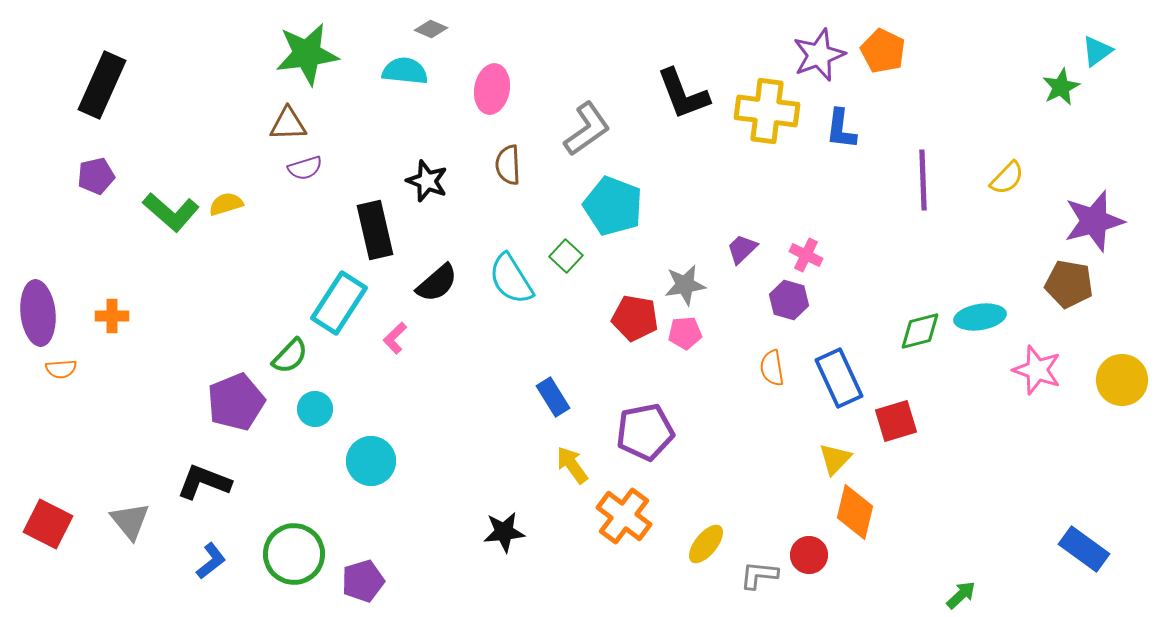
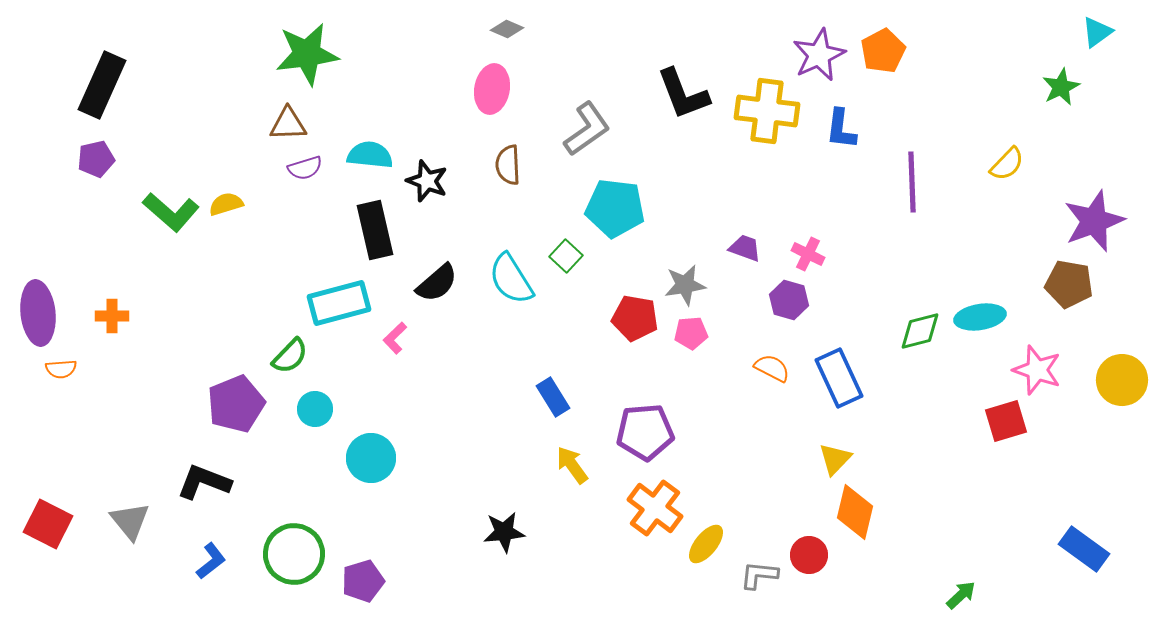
gray diamond at (431, 29): moved 76 px right
orange pentagon at (883, 51): rotated 18 degrees clockwise
cyan triangle at (1097, 51): moved 19 px up
purple star at (819, 55): rotated 4 degrees counterclockwise
cyan semicircle at (405, 71): moved 35 px left, 84 px down
purple pentagon at (96, 176): moved 17 px up
yellow semicircle at (1007, 178): moved 14 px up
purple line at (923, 180): moved 11 px left, 2 px down
cyan pentagon at (613, 206): moved 2 px right, 2 px down; rotated 14 degrees counterclockwise
purple star at (1094, 221): rotated 6 degrees counterclockwise
purple trapezoid at (742, 249): moved 3 px right, 1 px up; rotated 64 degrees clockwise
pink cross at (806, 255): moved 2 px right, 1 px up
cyan rectangle at (339, 303): rotated 42 degrees clockwise
pink pentagon at (685, 333): moved 6 px right
orange semicircle at (772, 368): rotated 126 degrees clockwise
purple pentagon at (236, 402): moved 2 px down
red square at (896, 421): moved 110 px right
purple pentagon at (645, 432): rotated 6 degrees clockwise
cyan circle at (371, 461): moved 3 px up
orange cross at (624, 516): moved 31 px right, 8 px up
